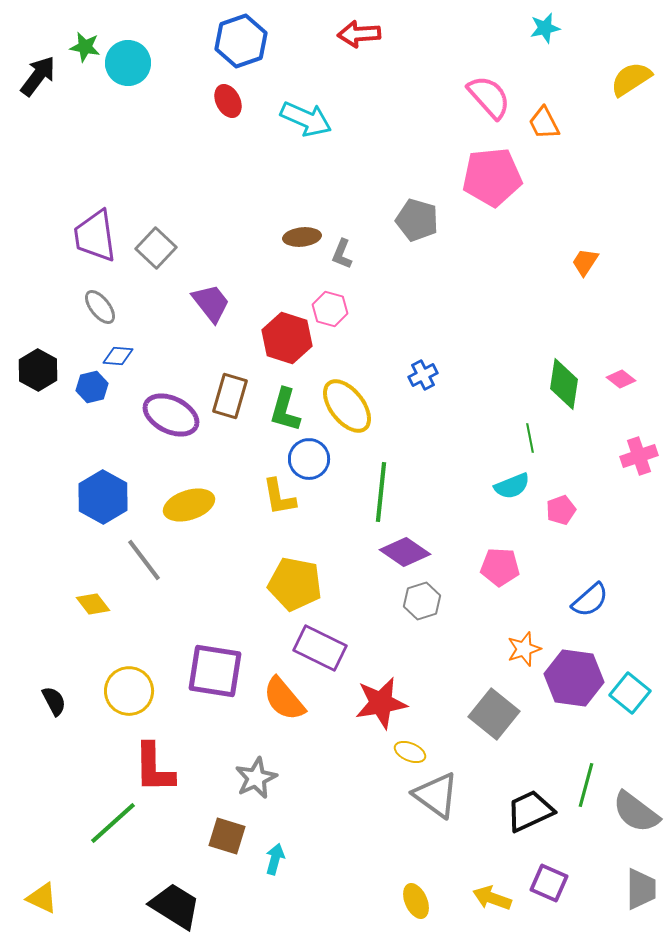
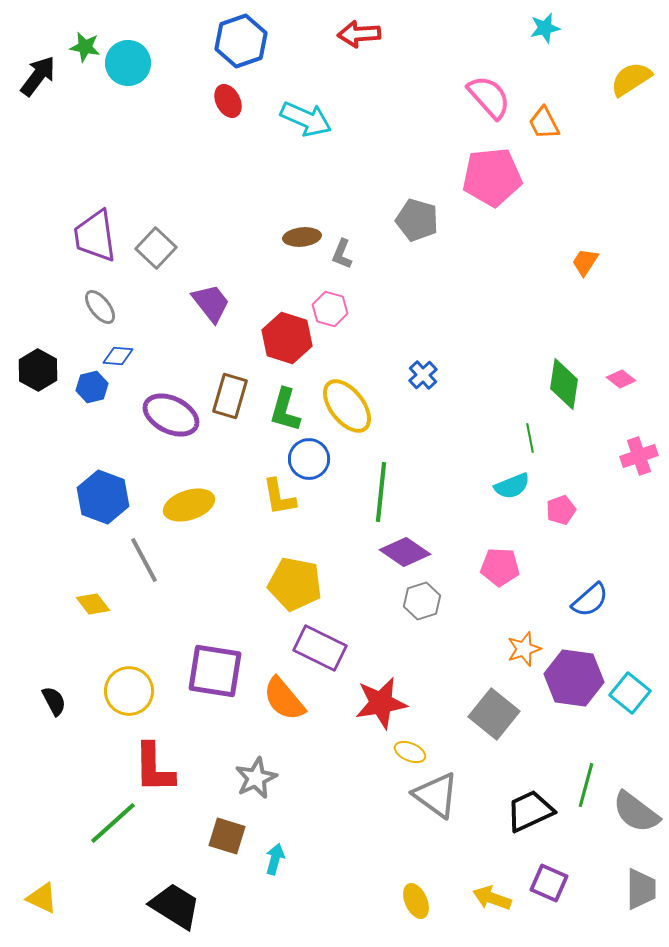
blue cross at (423, 375): rotated 16 degrees counterclockwise
blue hexagon at (103, 497): rotated 9 degrees counterclockwise
gray line at (144, 560): rotated 9 degrees clockwise
